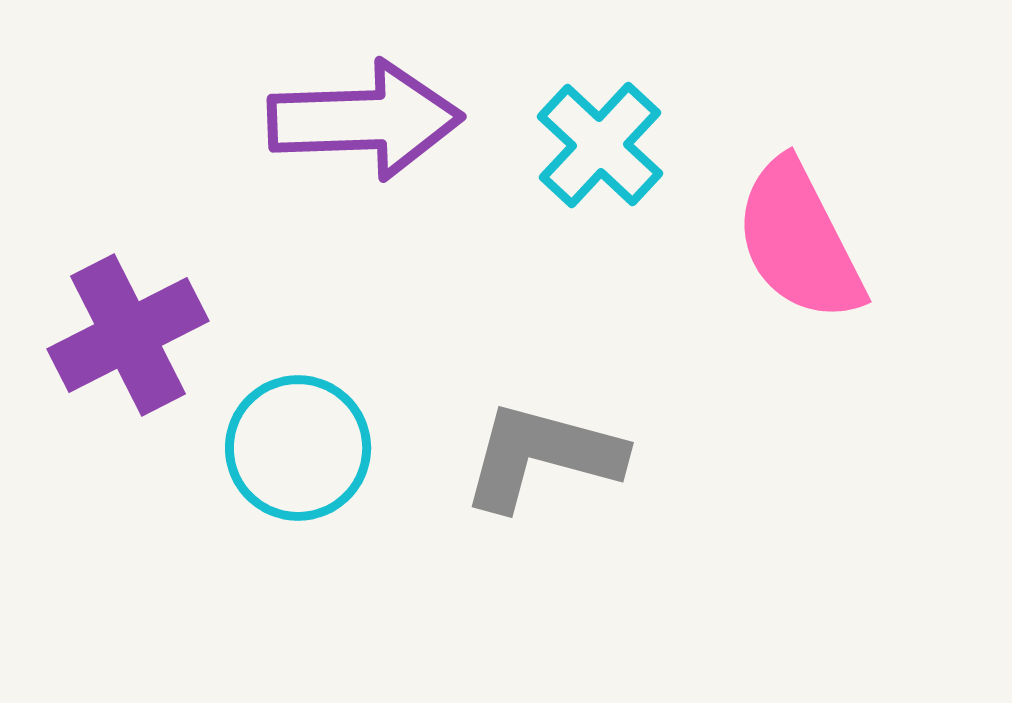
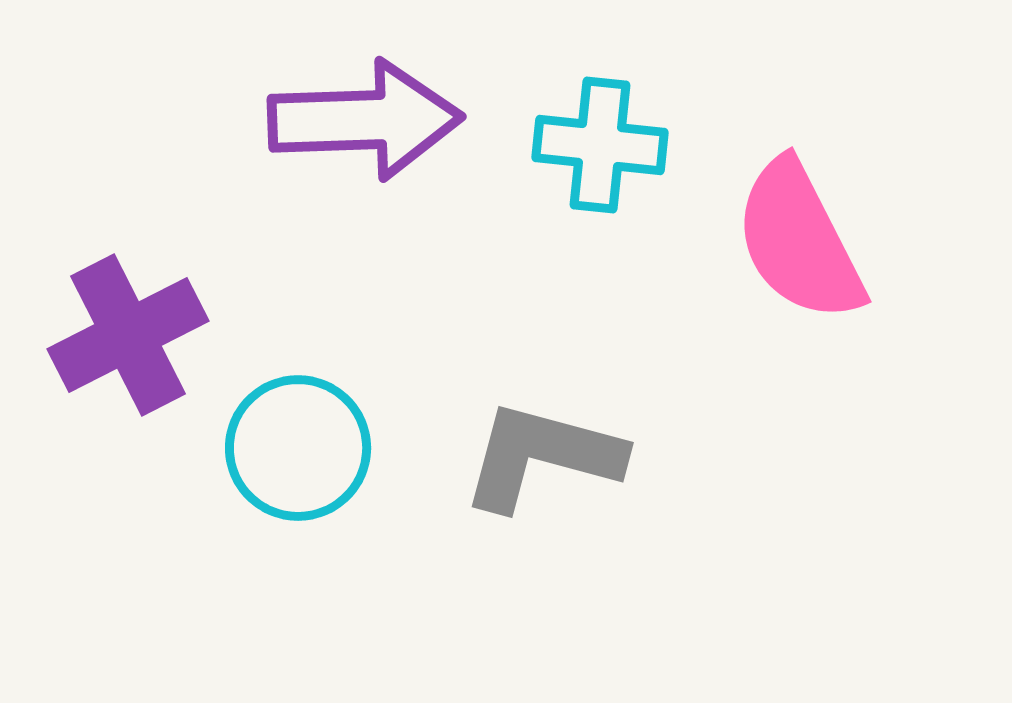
cyan cross: rotated 37 degrees counterclockwise
